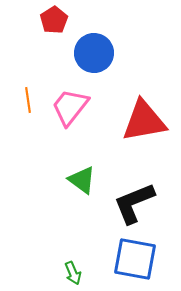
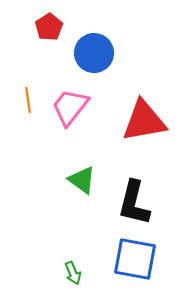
red pentagon: moved 5 px left, 7 px down
black L-shape: rotated 54 degrees counterclockwise
